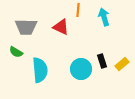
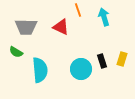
orange line: rotated 24 degrees counterclockwise
yellow rectangle: moved 5 px up; rotated 32 degrees counterclockwise
